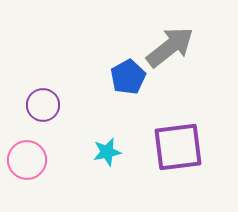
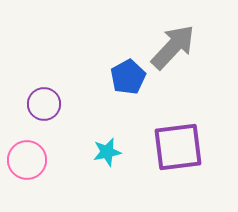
gray arrow: moved 3 px right; rotated 9 degrees counterclockwise
purple circle: moved 1 px right, 1 px up
